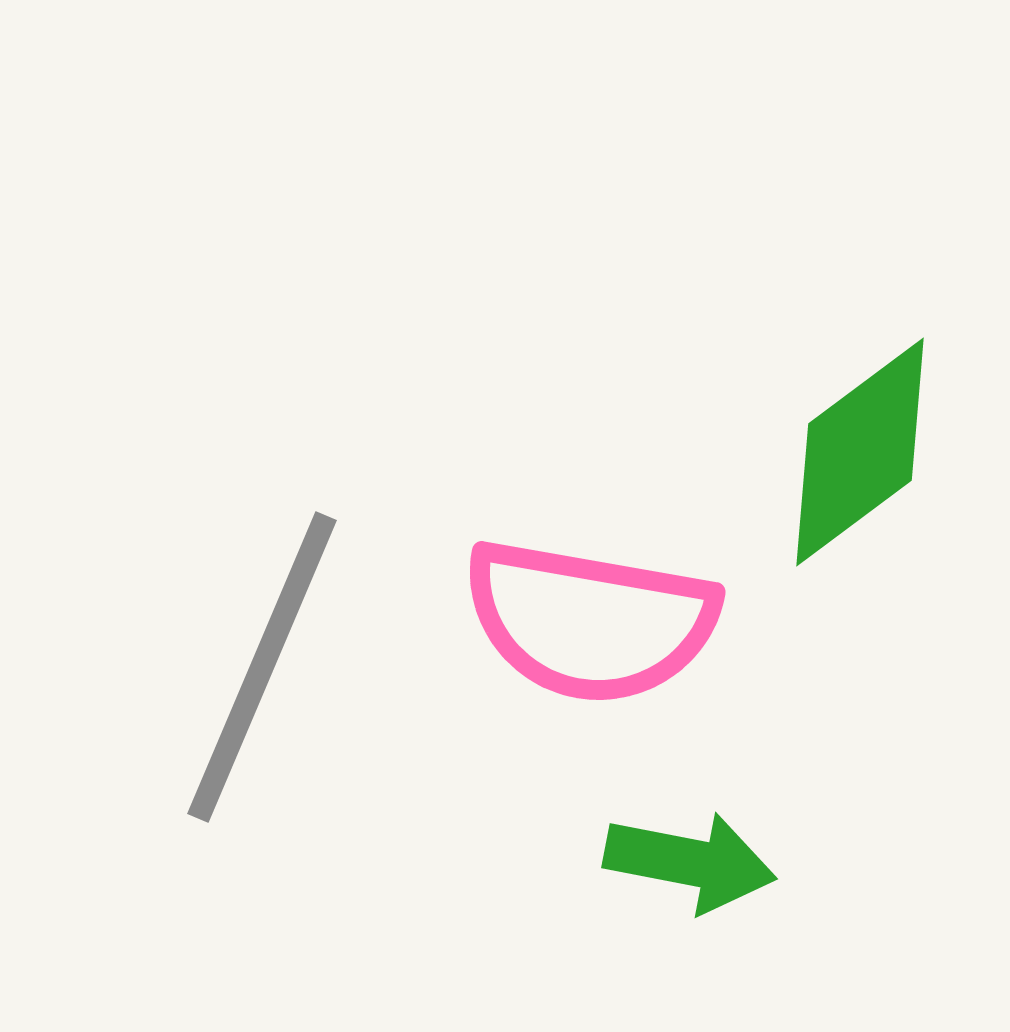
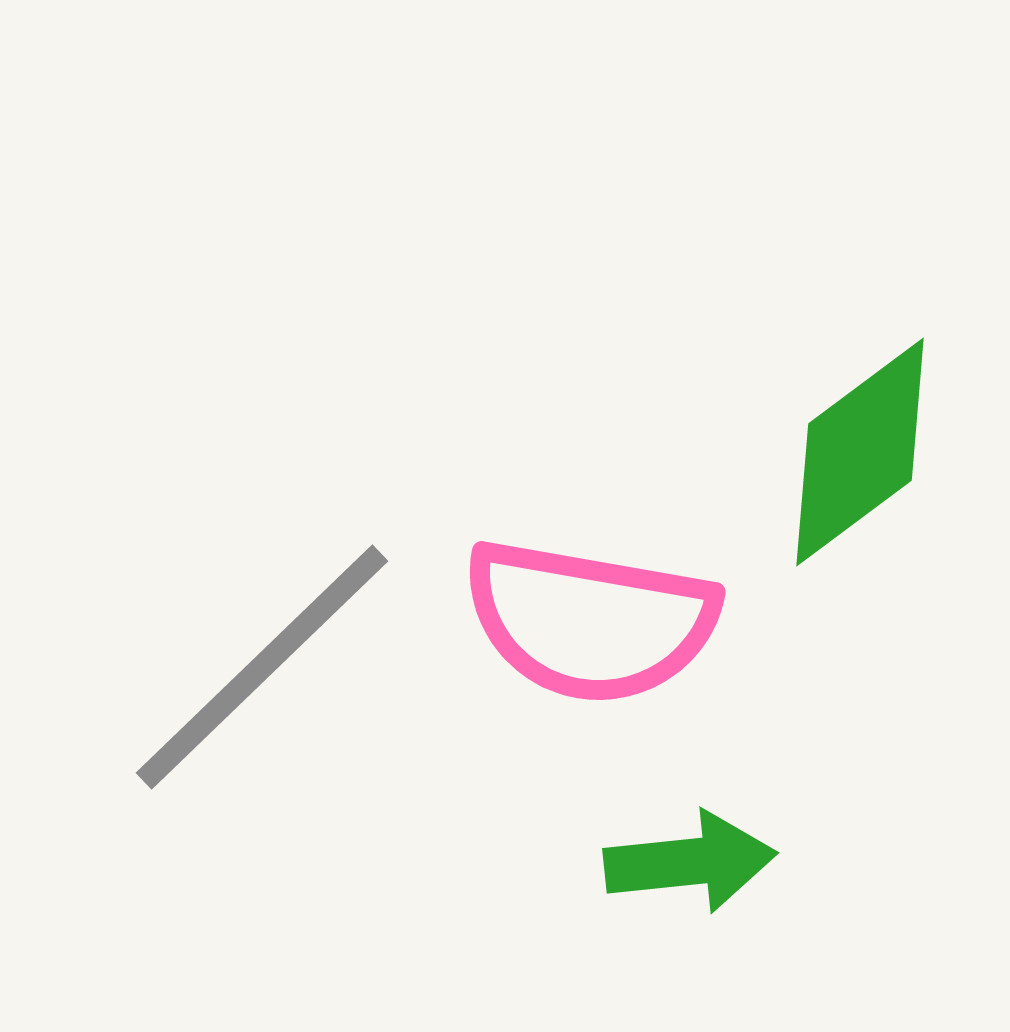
gray line: rotated 23 degrees clockwise
green arrow: rotated 17 degrees counterclockwise
